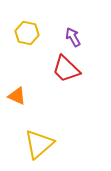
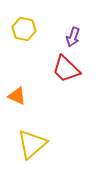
yellow hexagon: moved 3 px left, 4 px up
purple arrow: rotated 132 degrees counterclockwise
yellow triangle: moved 7 px left
